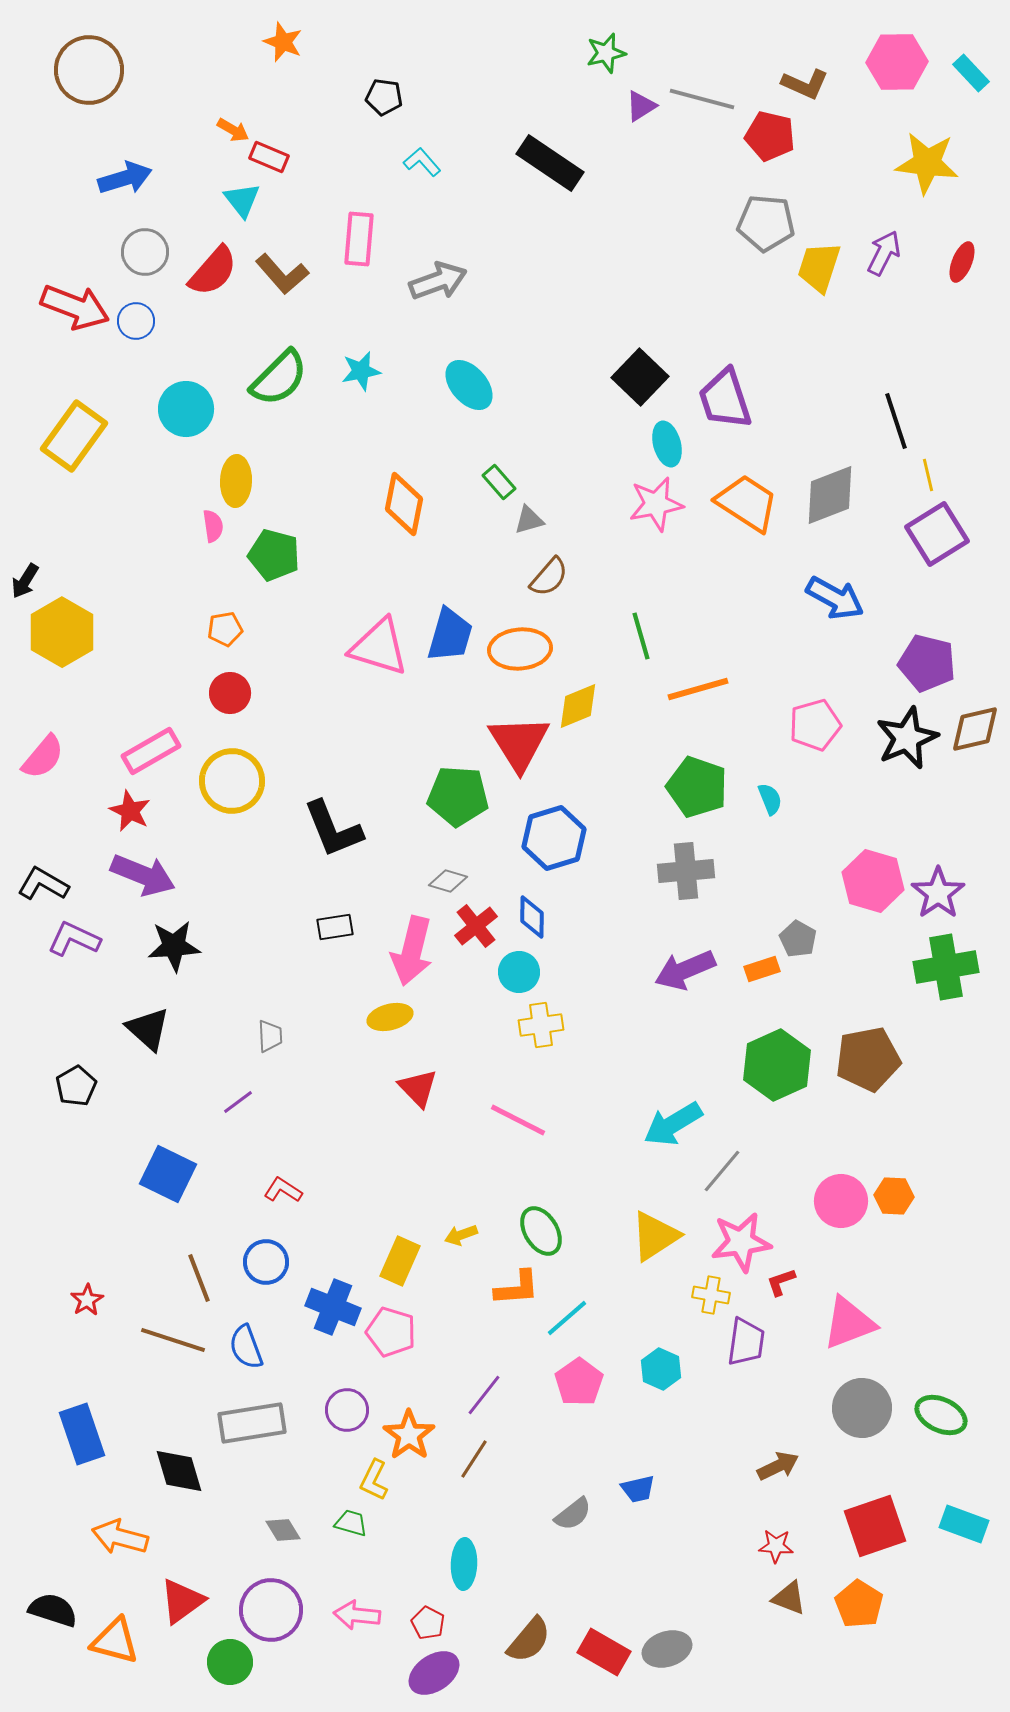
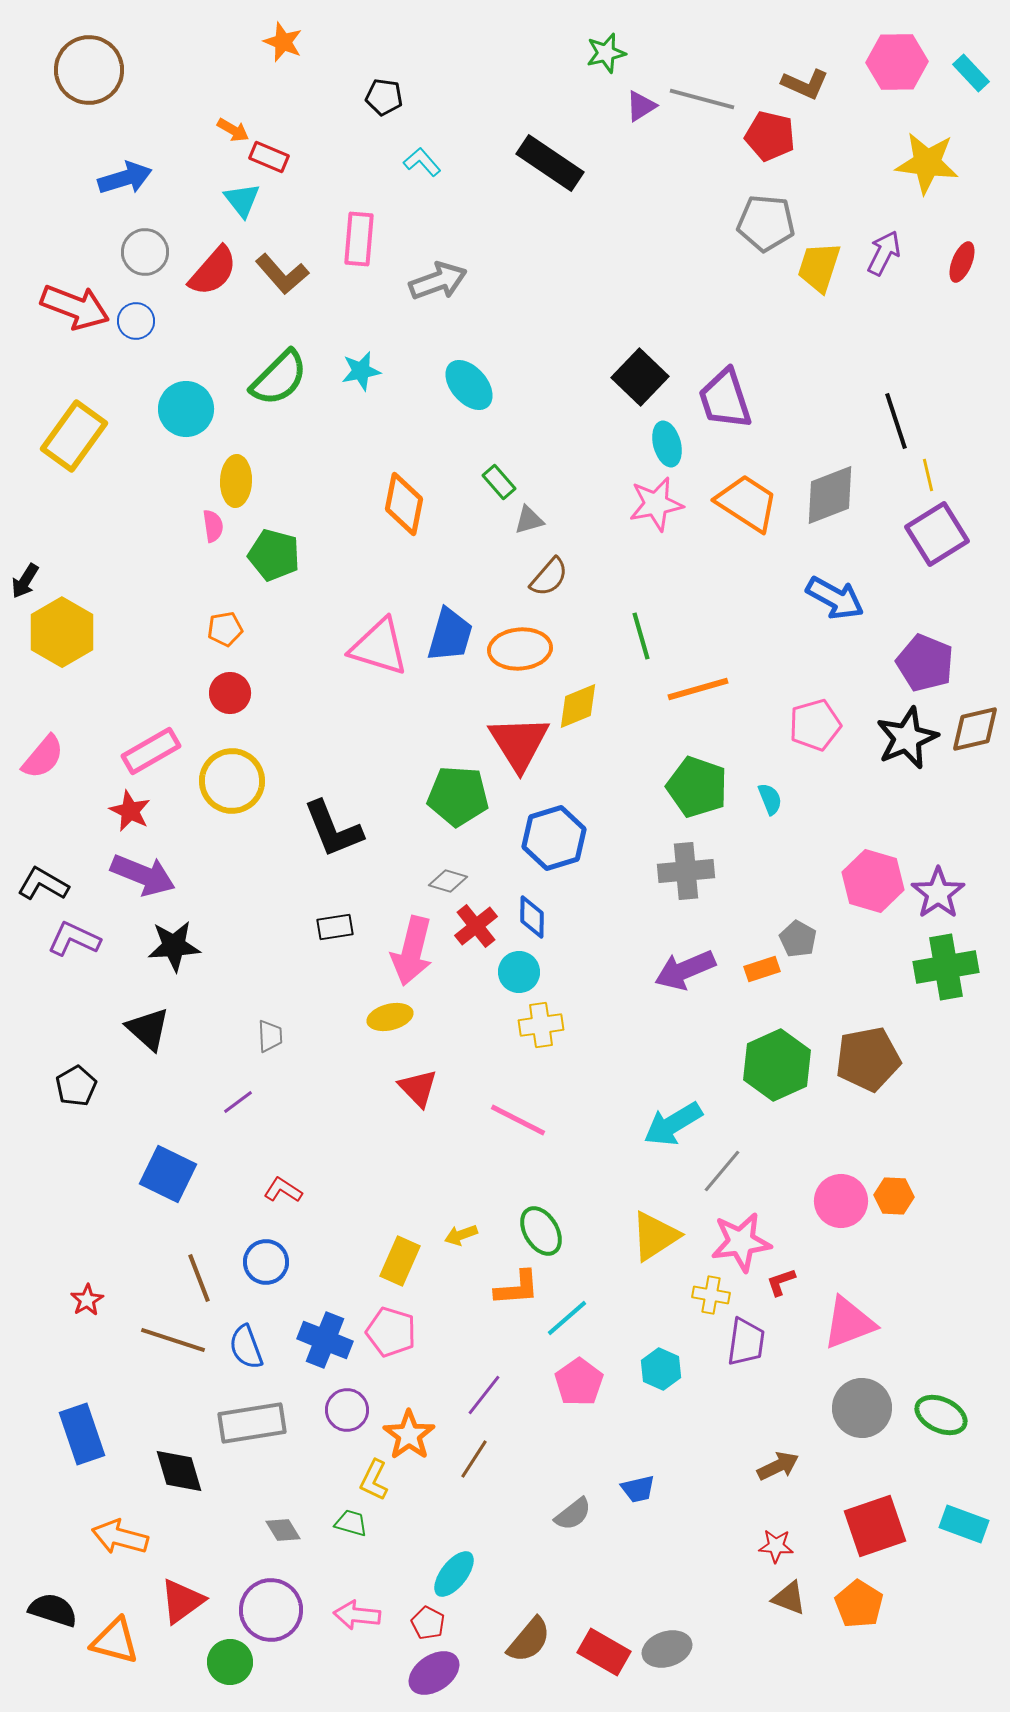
purple pentagon at (927, 663): moved 2 px left; rotated 8 degrees clockwise
blue cross at (333, 1307): moved 8 px left, 33 px down
cyan ellipse at (464, 1564): moved 10 px left, 10 px down; rotated 36 degrees clockwise
